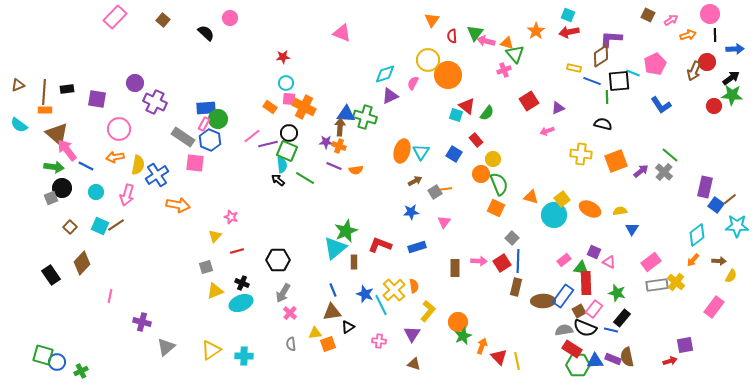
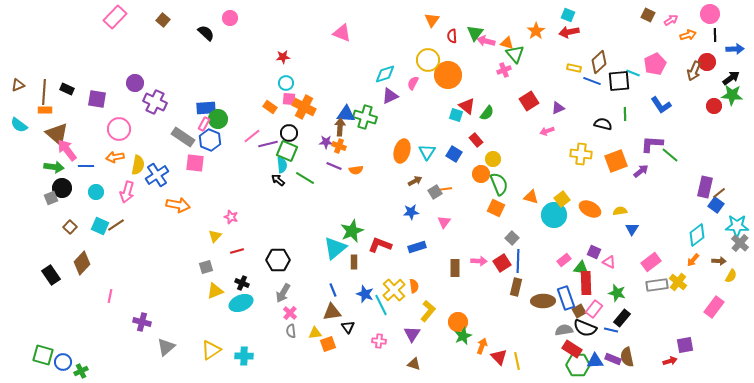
purple L-shape at (611, 39): moved 41 px right, 105 px down
brown diamond at (601, 56): moved 2 px left, 6 px down; rotated 10 degrees counterclockwise
black rectangle at (67, 89): rotated 32 degrees clockwise
green line at (607, 97): moved 18 px right, 17 px down
cyan triangle at (421, 152): moved 6 px right
blue line at (86, 166): rotated 28 degrees counterclockwise
gray cross at (664, 172): moved 76 px right, 71 px down
pink arrow at (127, 195): moved 3 px up
brown line at (730, 199): moved 11 px left, 6 px up
green star at (346, 231): moved 6 px right
yellow cross at (676, 282): moved 2 px right
blue rectangle at (563, 296): moved 3 px right, 2 px down; rotated 55 degrees counterclockwise
black triangle at (348, 327): rotated 32 degrees counterclockwise
gray semicircle at (291, 344): moved 13 px up
blue circle at (57, 362): moved 6 px right
